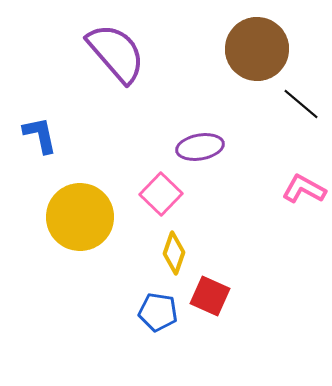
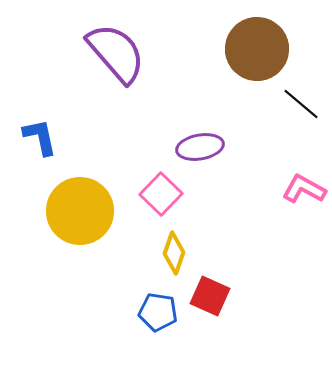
blue L-shape: moved 2 px down
yellow circle: moved 6 px up
